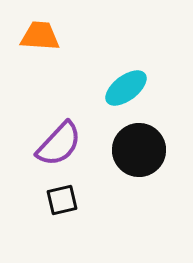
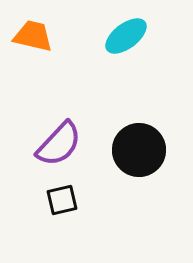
orange trapezoid: moved 7 px left; rotated 9 degrees clockwise
cyan ellipse: moved 52 px up
